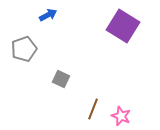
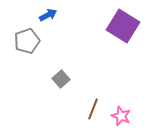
gray pentagon: moved 3 px right, 8 px up
gray square: rotated 24 degrees clockwise
